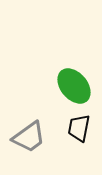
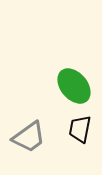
black trapezoid: moved 1 px right, 1 px down
